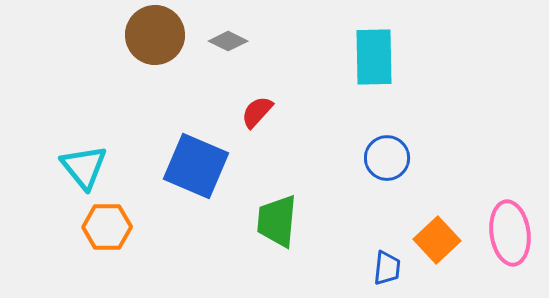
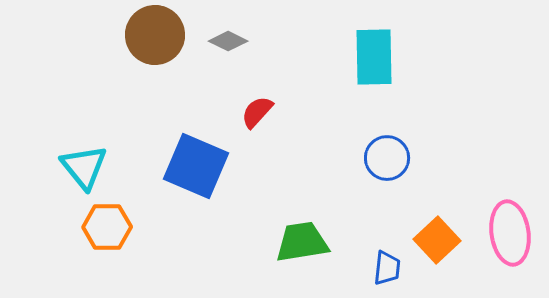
green trapezoid: moved 25 px right, 21 px down; rotated 76 degrees clockwise
